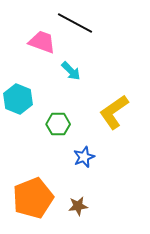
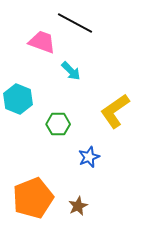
yellow L-shape: moved 1 px right, 1 px up
blue star: moved 5 px right
brown star: rotated 18 degrees counterclockwise
